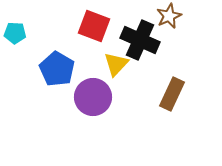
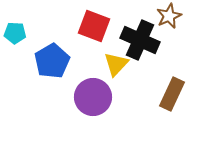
blue pentagon: moved 5 px left, 8 px up; rotated 12 degrees clockwise
